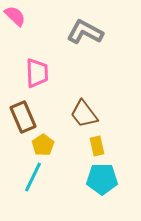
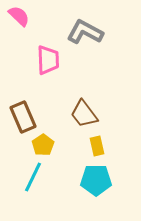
pink semicircle: moved 4 px right
pink trapezoid: moved 11 px right, 13 px up
cyan pentagon: moved 6 px left, 1 px down
